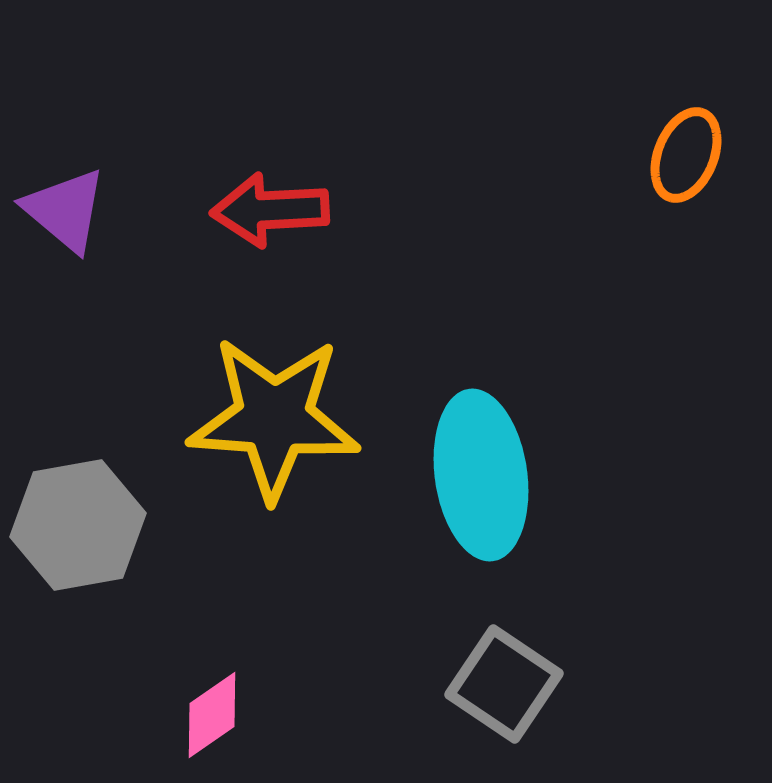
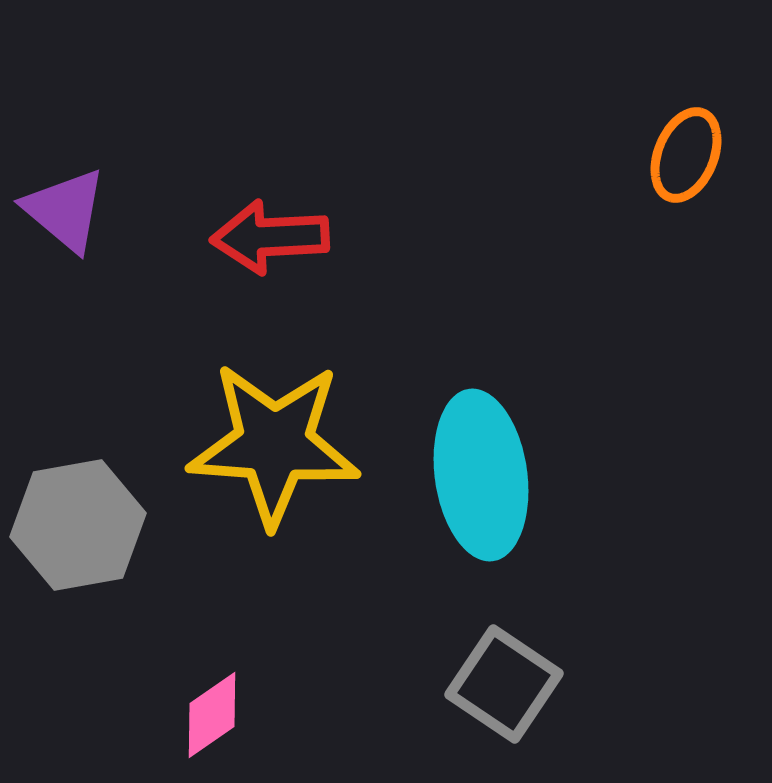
red arrow: moved 27 px down
yellow star: moved 26 px down
